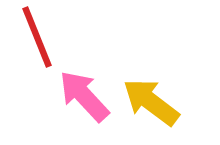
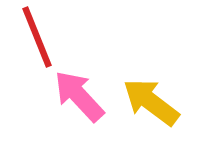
pink arrow: moved 5 px left
